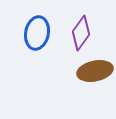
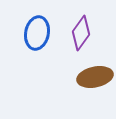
brown ellipse: moved 6 px down
